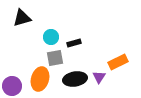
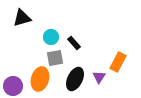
black rectangle: rotated 64 degrees clockwise
orange rectangle: rotated 36 degrees counterclockwise
black ellipse: rotated 55 degrees counterclockwise
purple circle: moved 1 px right
